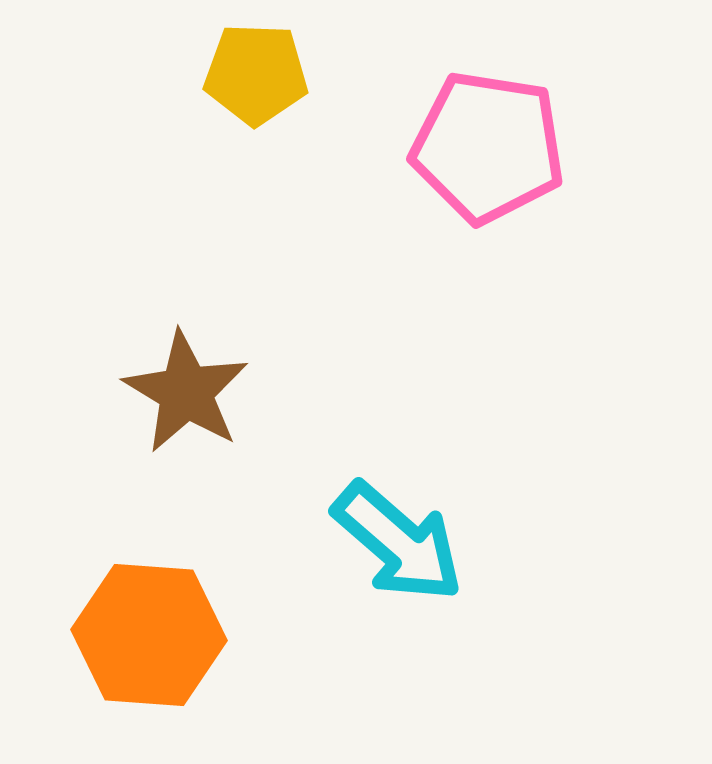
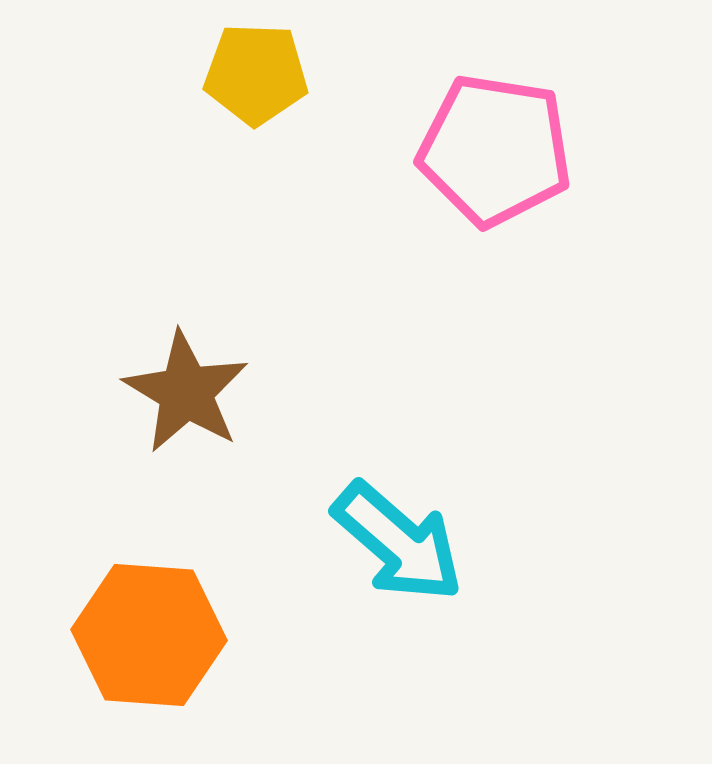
pink pentagon: moved 7 px right, 3 px down
